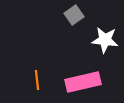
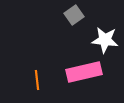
pink rectangle: moved 1 px right, 10 px up
